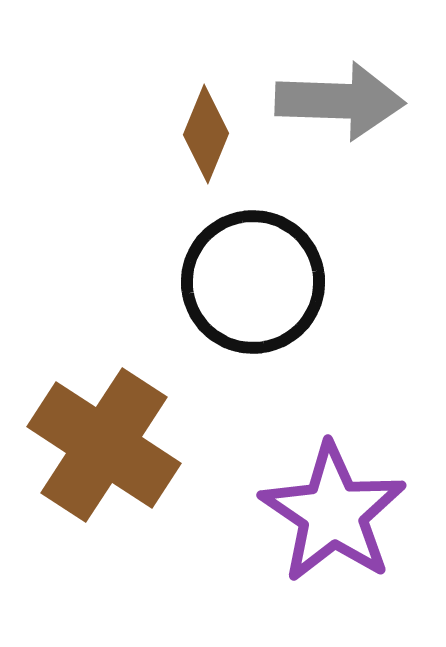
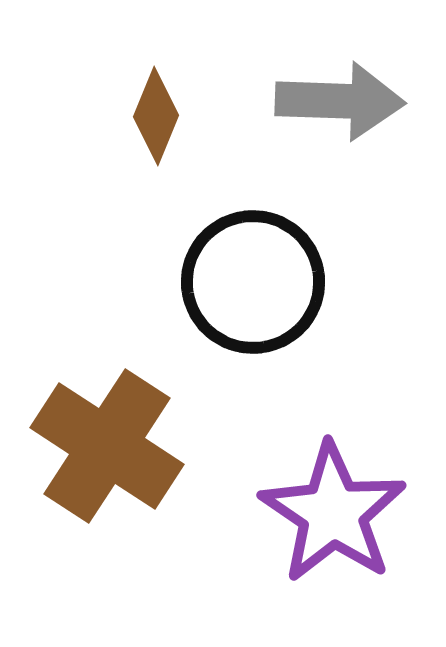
brown diamond: moved 50 px left, 18 px up
brown cross: moved 3 px right, 1 px down
